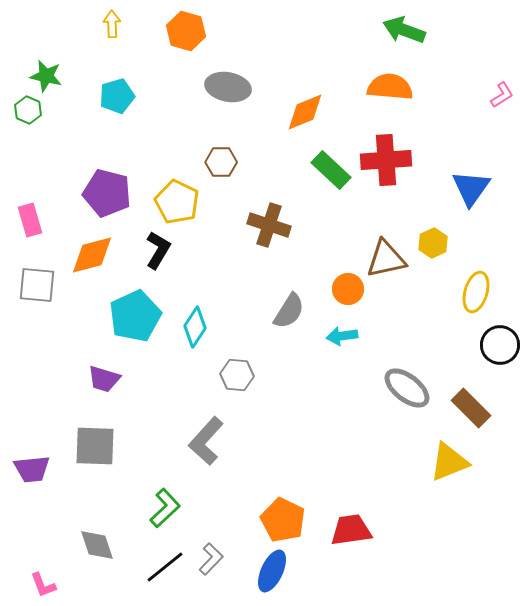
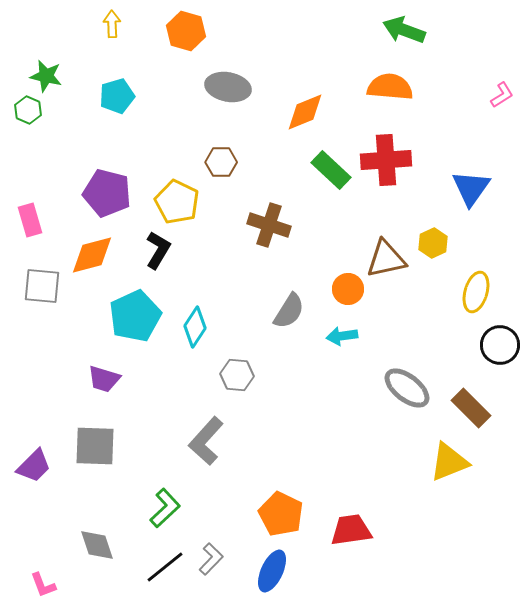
gray square at (37, 285): moved 5 px right, 1 px down
purple trapezoid at (32, 469): moved 2 px right, 3 px up; rotated 39 degrees counterclockwise
orange pentagon at (283, 520): moved 2 px left, 6 px up
